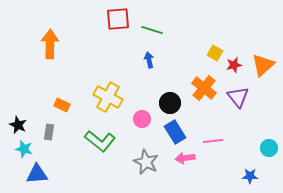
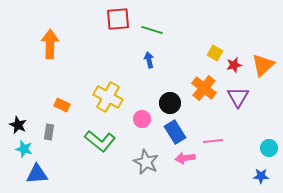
purple triangle: rotated 10 degrees clockwise
blue star: moved 11 px right
